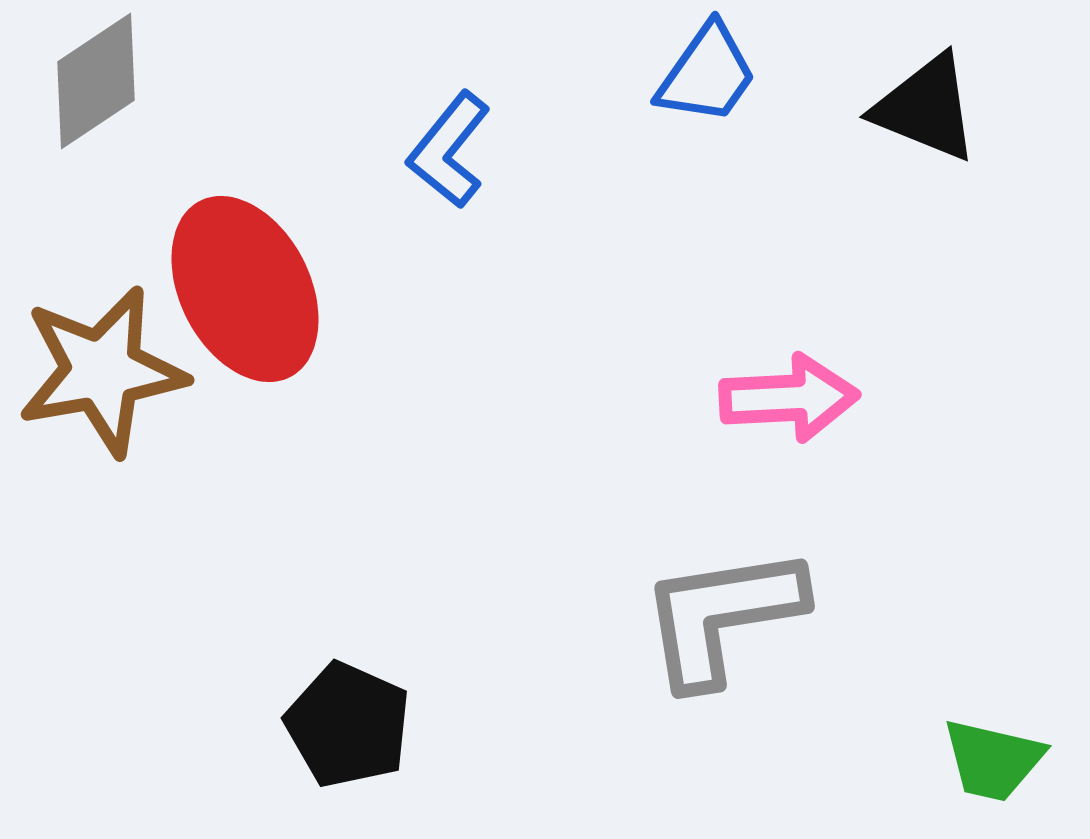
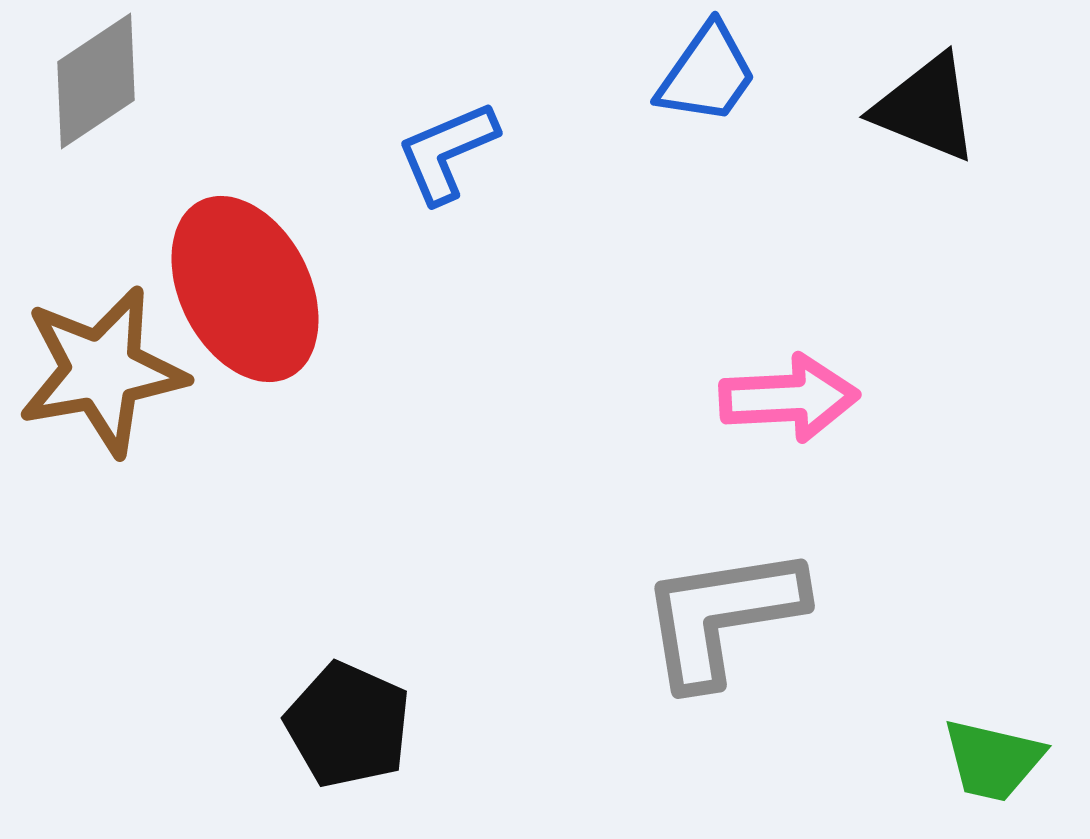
blue L-shape: moved 2 px left, 2 px down; rotated 28 degrees clockwise
